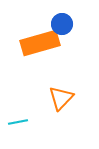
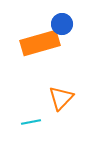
cyan line: moved 13 px right
